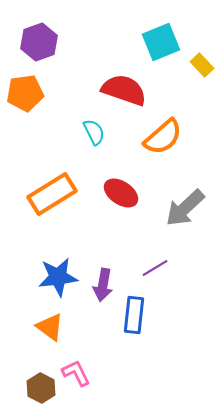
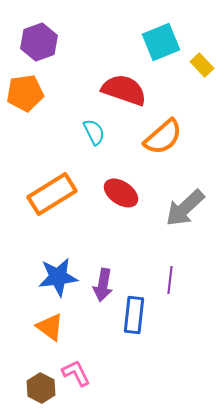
purple line: moved 15 px right, 12 px down; rotated 52 degrees counterclockwise
